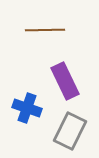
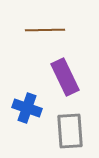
purple rectangle: moved 4 px up
gray rectangle: rotated 30 degrees counterclockwise
